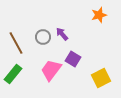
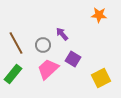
orange star: rotated 21 degrees clockwise
gray circle: moved 8 px down
pink trapezoid: moved 3 px left, 1 px up; rotated 10 degrees clockwise
